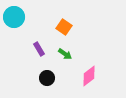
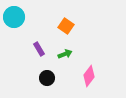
orange square: moved 2 px right, 1 px up
green arrow: rotated 56 degrees counterclockwise
pink diamond: rotated 15 degrees counterclockwise
